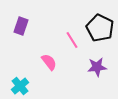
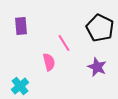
purple rectangle: rotated 24 degrees counterclockwise
pink line: moved 8 px left, 3 px down
pink semicircle: rotated 24 degrees clockwise
purple star: rotated 30 degrees clockwise
